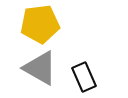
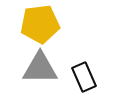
gray triangle: rotated 30 degrees counterclockwise
